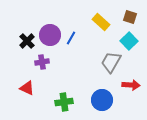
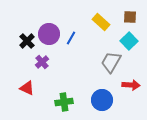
brown square: rotated 16 degrees counterclockwise
purple circle: moved 1 px left, 1 px up
purple cross: rotated 32 degrees counterclockwise
